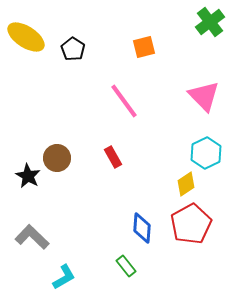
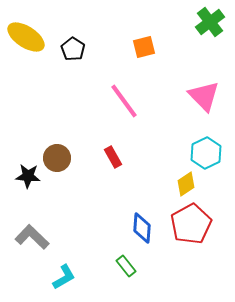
black star: rotated 25 degrees counterclockwise
